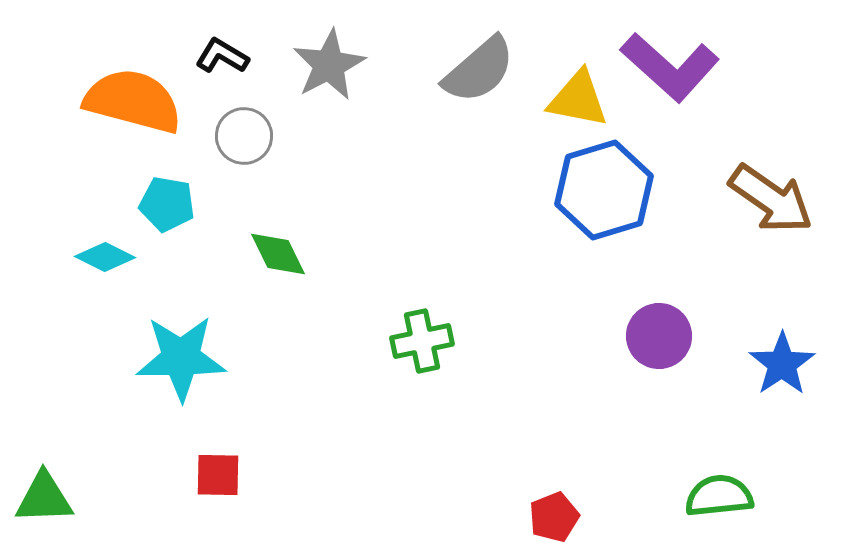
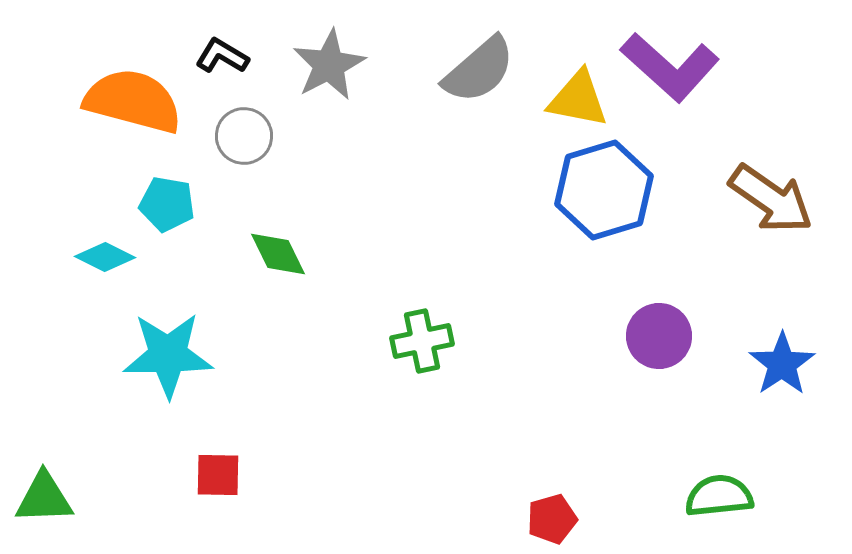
cyan star: moved 13 px left, 3 px up
red pentagon: moved 2 px left, 2 px down; rotated 6 degrees clockwise
